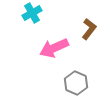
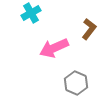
cyan cross: moved 1 px left
